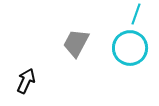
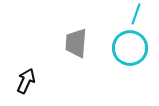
gray trapezoid: rotated 24 degrees counterclockwise
